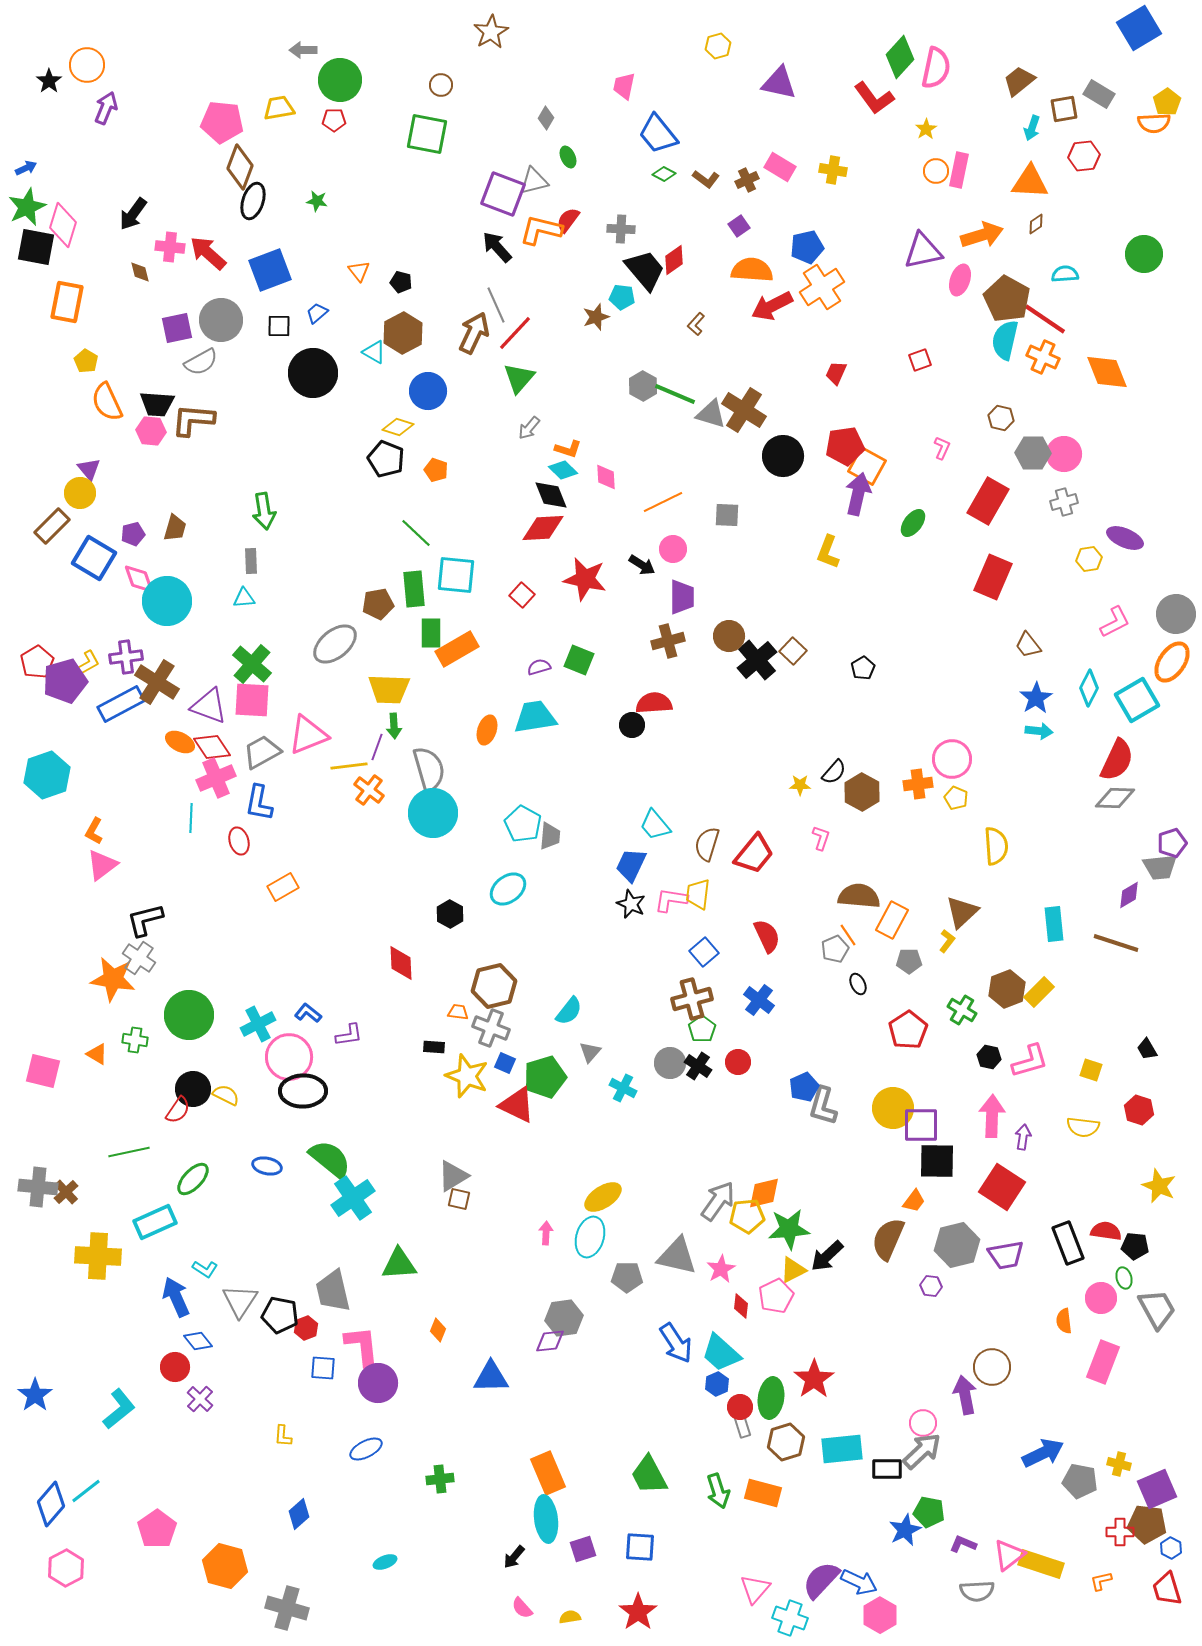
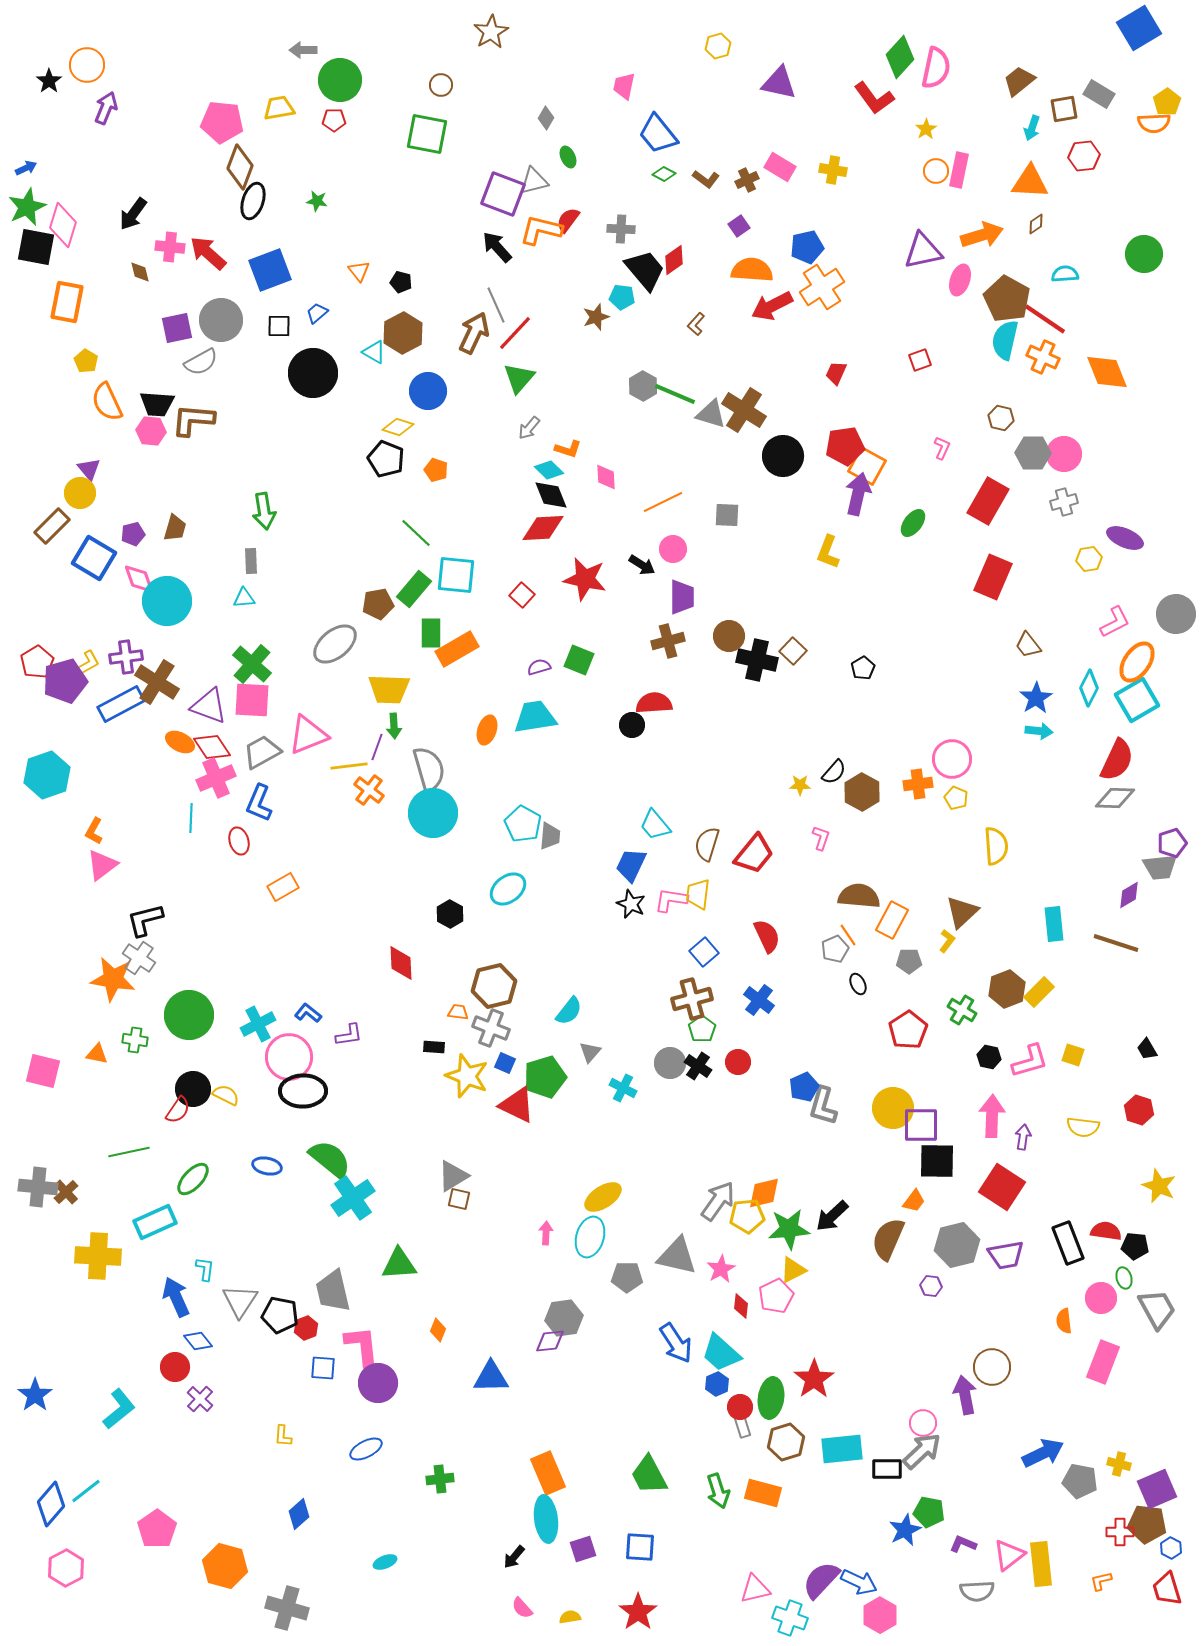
cyan diamond at (563, 470): moved 14 px left
green rectangle at (414, 589): rotated 45 degrees clockwise
black cross at (757, 660): rotated 36 degrees counterclockwise
orange ellipse at (1172, 662): moved 35 px left
blue L-shape at (259, 803): rotated 12 degrees clockwise
orange triangle at (97, 1054): rotated 20 degrees counterclockwise
yellow square at (1091, 1070): moved 18 px left, 15 px up
black arrow at (827, 1256): moved 5 px right, 40 px up
cyan L-shape at (205, 1269): rotated 115 degrees counterclockwise
yellow rectangle at (1041, 1564): rotated 66 degrees clockwise
pink triangle at (755, 1589): rotated 36 degrees clockwise
